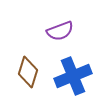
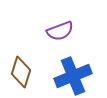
brown diamond: moved 7 px left
